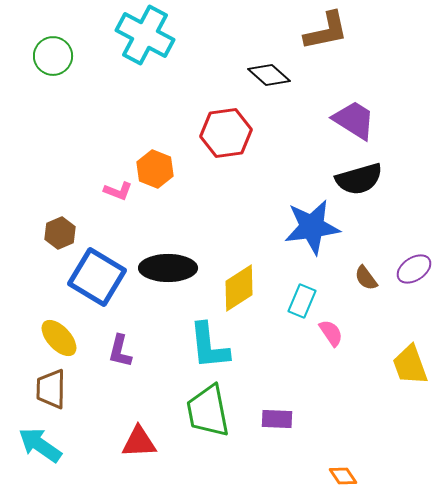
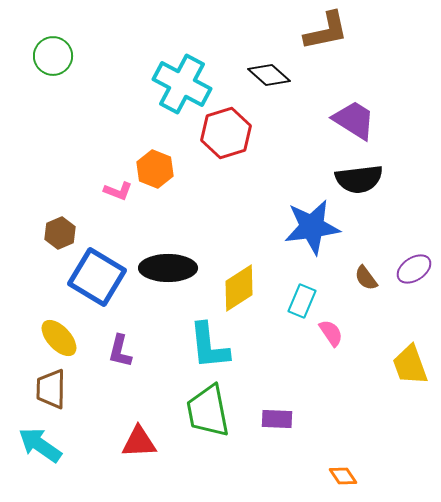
cyan cross: moved 37 px right, 49 px down
red hexagon: rotated 9 degrees counterclockwise
black semicircle: rotated 9 degrees clockwise
